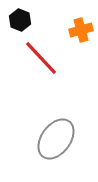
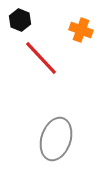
orange cross: rotated 35 degrees clockwise
gray ellipse: rotated 18 degrees counterclockwise
